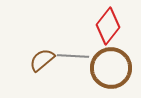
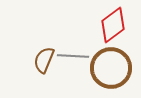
red diamond: moved 5 px right, 1 px up; rotated 15 degrees clockwise
brown semicircle: moved 2 px right; rotated 28 degrees counterclockwise
